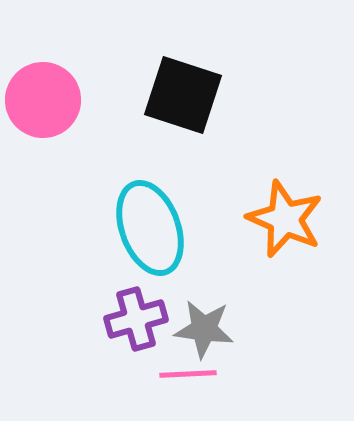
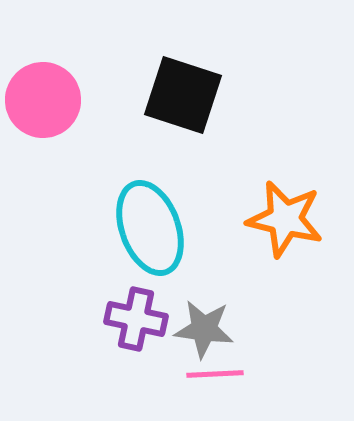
orange star: rotated 10 degrees counterclockwise
purple cross: rotated 28 degrees clockwise
pink line: moved 27 px right
